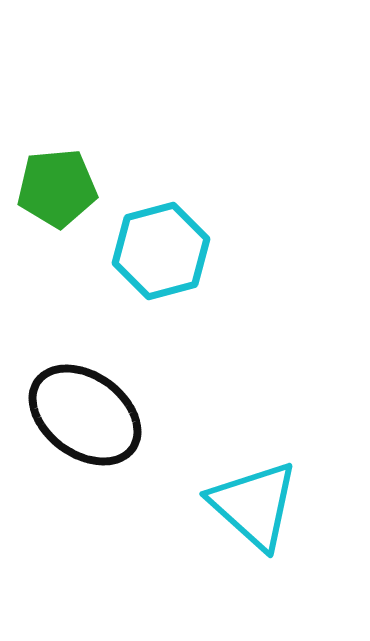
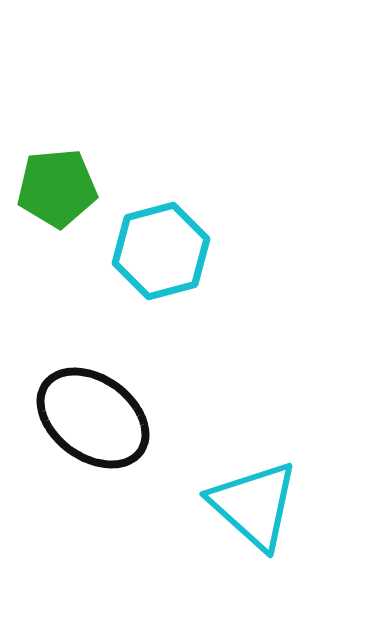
black ellipse: moved 8 px right, 3 px down
